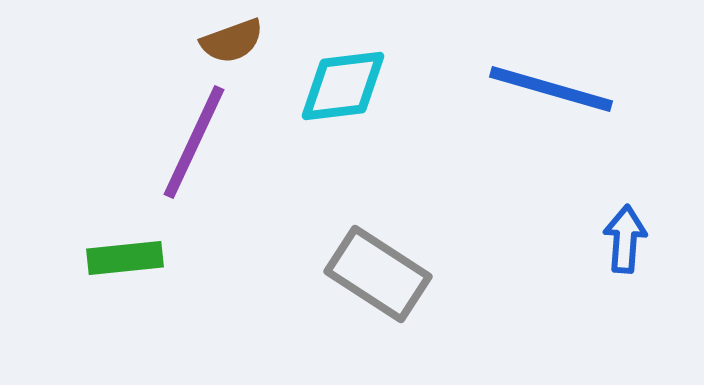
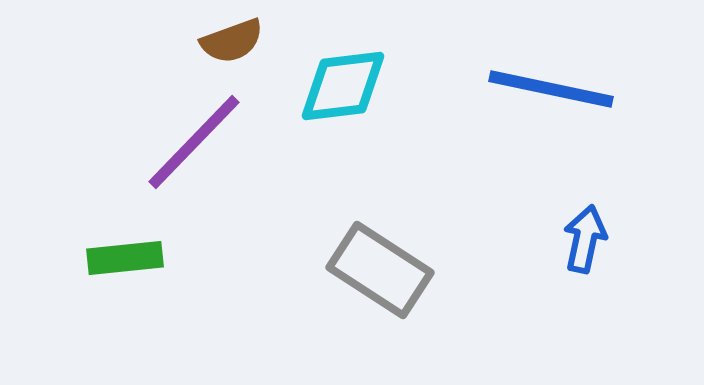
blue line: rotated 4 degrees counterclockwise
purple line: rotated 19 degrees clockwise
blue arrow: moved 40 px left; rotated 8 degrees clockwise
gray rectangle: moved 2 px right, 4 px up
